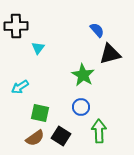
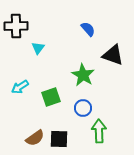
blue semicircle: moved 9 px left, 1 px up
black triangle: moved 3 px right, 1 px down; rotated 35 degrees clockwise
blue circle: moved 2 px right, 1 px down
green square: moved 11 px right, 16 px up; rotated 30 degrees counterclockwise
black square: moved 2 px left, 3 px down; rotated 30 degrees counterclockwise
